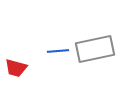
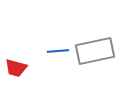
gray rectangle: moved 2 px down
